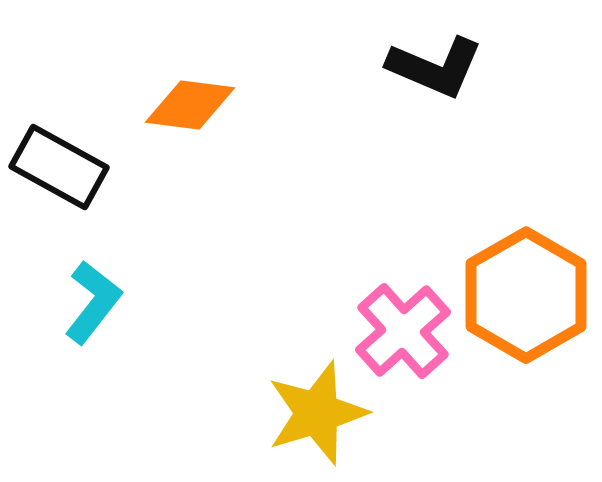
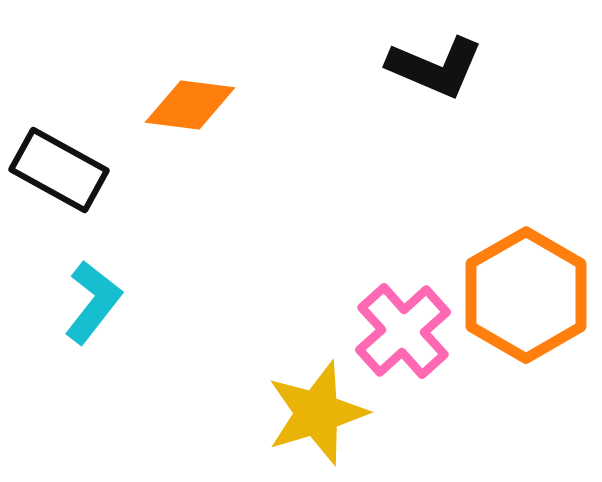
black rectangle: moved 3 px down
